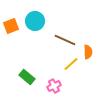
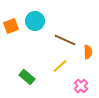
yellow line: moved 11 px left, 2 px down
pink cross: moved 27 px right; rotated 16 degrees counterclockwise
